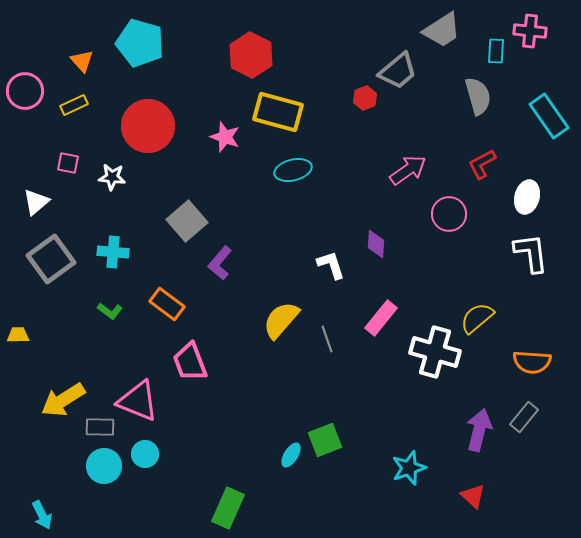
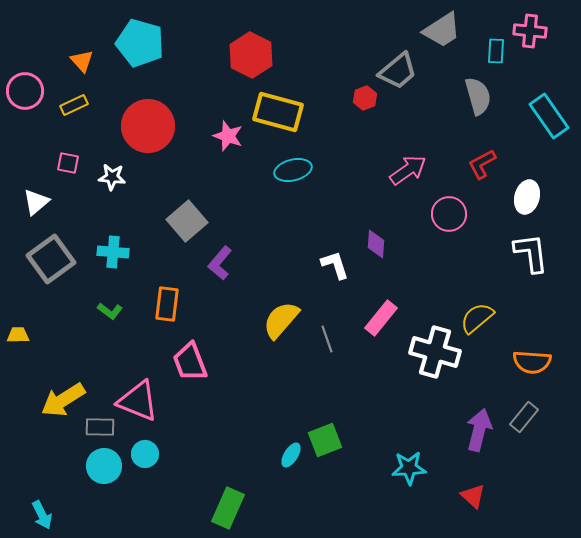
pink star at (225, 137): moved 3 px right, 1 px up
white L-shape at (331, 265): moved 4 px right
orange rectangle at (167, 304): rotated 60 degrees clockwise
cyan star at (409, 468): rotated 16 degrees clockwise
